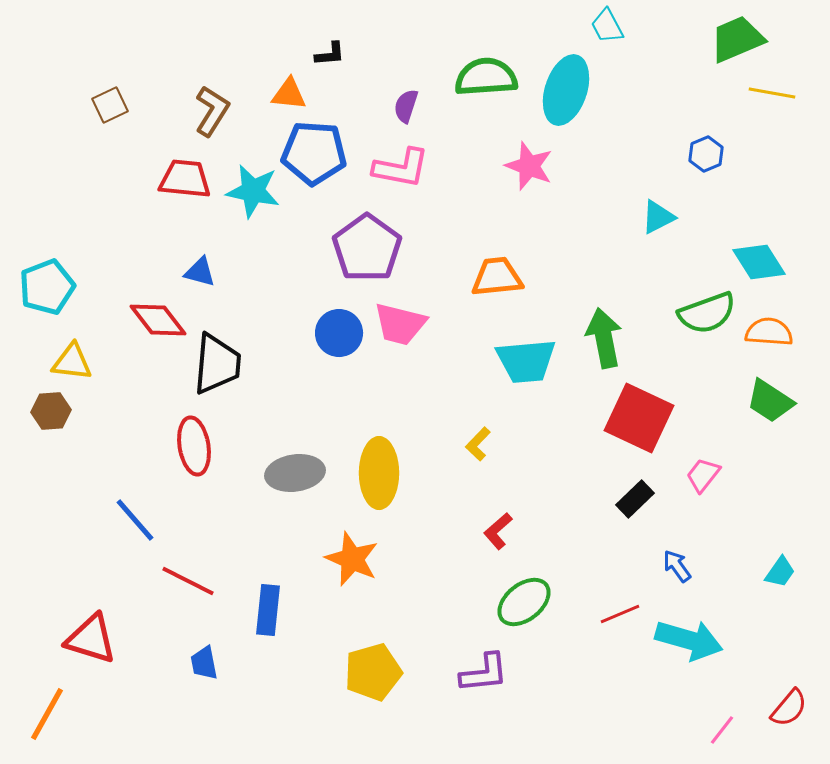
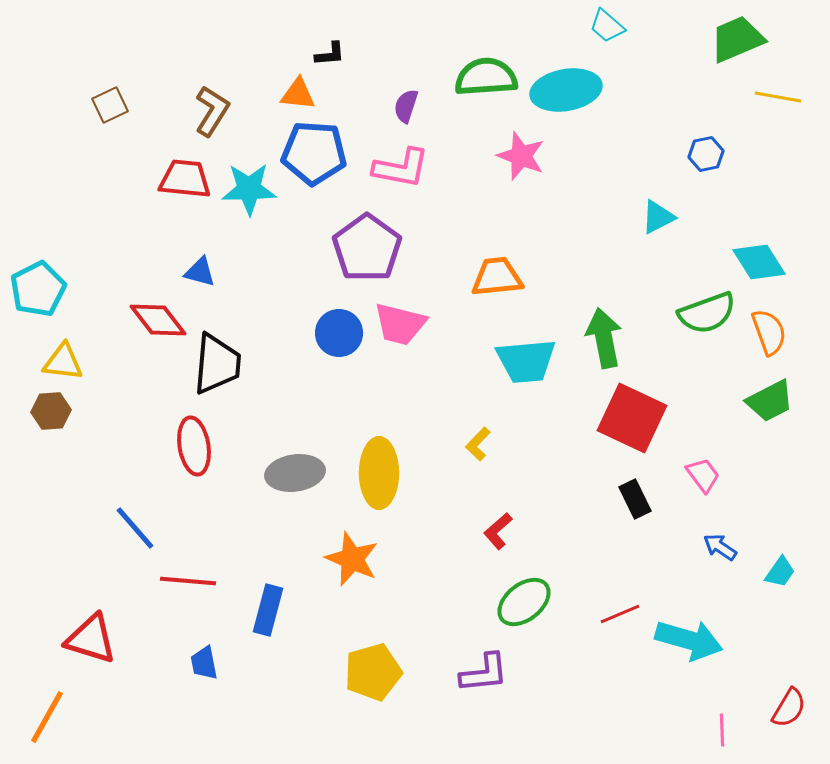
cyan trapezoid at (607, 26): rotated 21 degrees counterclockwise
cyan ellipse at (566, 90): rotated 62 degrees clockwise
yellow line at (772, 93): moved 6 px right, 4 px down
orange triangle at (289, 94): moved 9 px right
blue hexagon at (706, 154): rotated 12 degrees clockwise
pink star at (529, 166): moved 8 px left, 10 px up
cyan star at (253, 191): moved 4 px left, 2 px up; rotated 12 degrees counterclockwise
cyan pentagon at (47, 287): moved 9 px left, 2 px down; rotated 6 degrees counterclockwise
orange semicircle at (769, 332): rotated 66 degrees clockwise
yellow triangle at (72, 362): moved 9 px left
green trapezoid at (770, 401): rotated 60 degrees counterclockwise
red square at (639, 418): moved 7 px left
pink trapezoid at (703, 475): rotated 105 degrees clockwise
black rectangle at (635, 499): rotated 72 degrees counterclockwise
blue line at (135, 520): moved 8 px down
blue arrow at (677, 566): moved 43 px right, 19 px up; rotated 20 degrees counterclockwise
red line at (188, 581): rotated 22 degrees counterclockwise
blue rectangle at (268, 610): rotated 9 degrees clockwise
red semicircle at (789, 708): rotated 9 degrees counterclockwise
orange line at (47, 714): moved 3 px down
pink line at (722, 730): rotated 40 degrees counterclockwise
